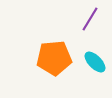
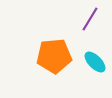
orange pentagon: moved 2 px up
